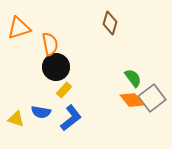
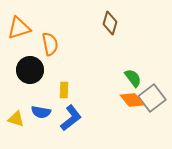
black circle: moved 26 px left, 3 px down
yellow rectangle: rotated 42 degrees counterclockwise
